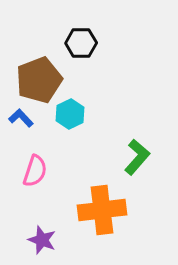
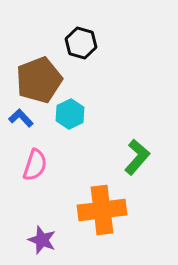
black hexagon: rotated 16 degrees clockwise
pink semicircle: moved 6 px up
